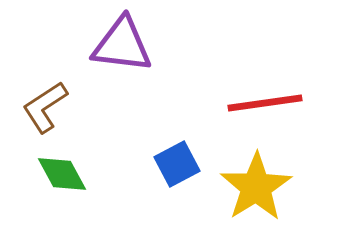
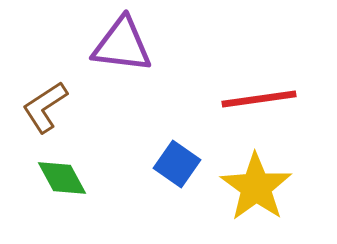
red line: moved 6 px left, 4 px up
blue square: rotated 27 degrees counterclockwise
green diamond: moved 4 px down
yellow star: rotated 4 degrees counterclockwise
